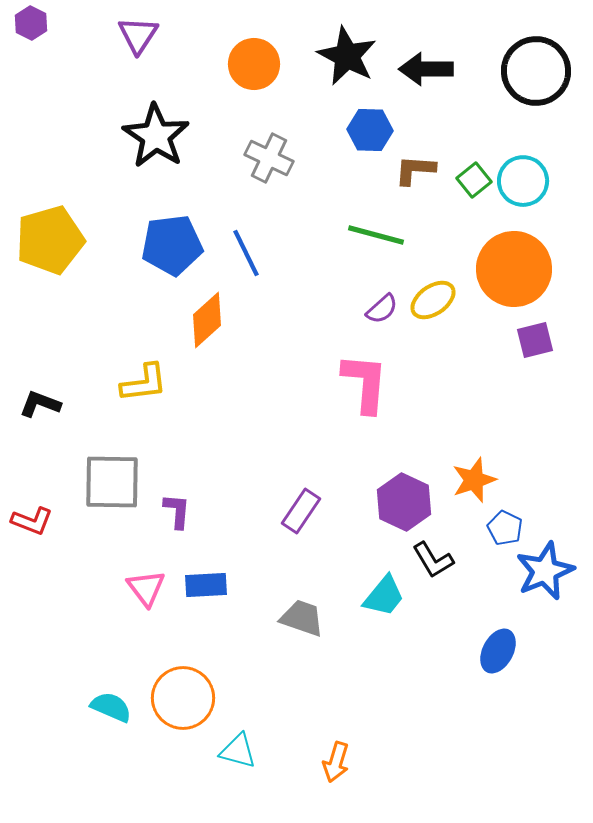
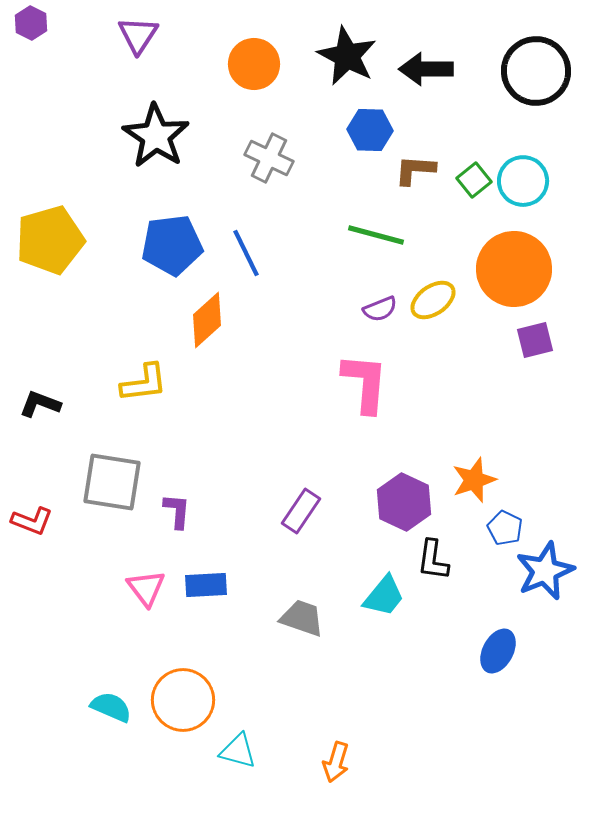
purple semicircle at (382, 309): moved 2 px left; rotated 20 degrees clockwise
gray square at (112, 482): rotated 8 degrees clockwise
black L-shape at (433, 560): rotated 39 degrees clockwise
orange circle at (183, 698): moved 2 px down
